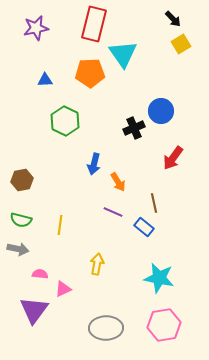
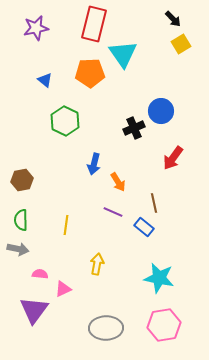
blue triangle: rotated 42 degrees clockwise
green semicircle: rotated 75 degrees clockwise
yellow line: moved 6 px right
